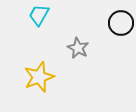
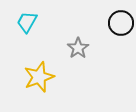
cyan trapezoid: moved 12 px left, 7 px down
gray star: rotated 10 degrees clockwise
